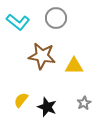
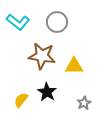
gray circle: moved 1 px right, 4 px down
black star: moved 15 px up; rotated 12 degrees clockwise
